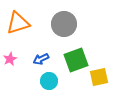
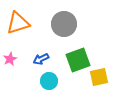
green square: moved 2 px right
